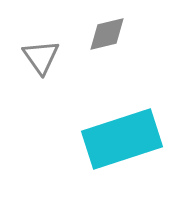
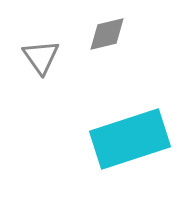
cyan rectangle: moved 8 px right
